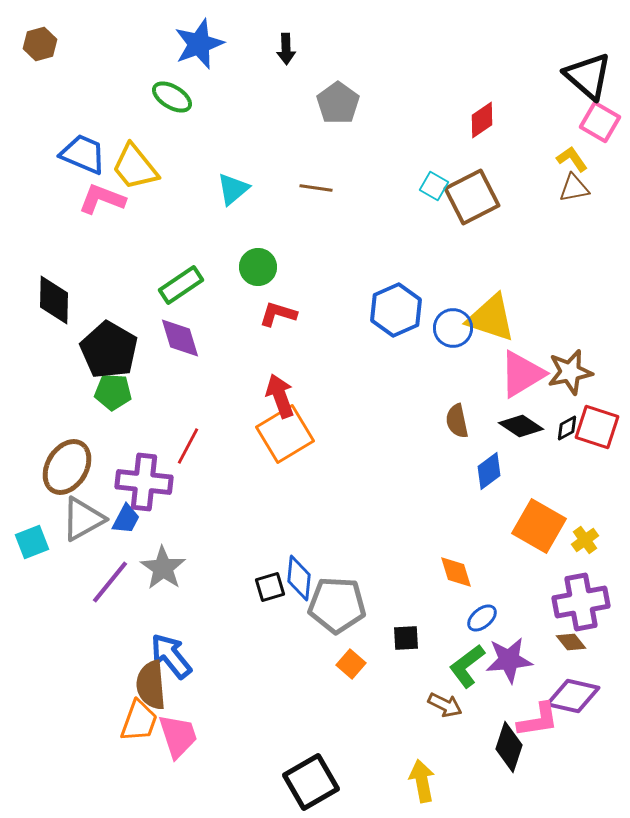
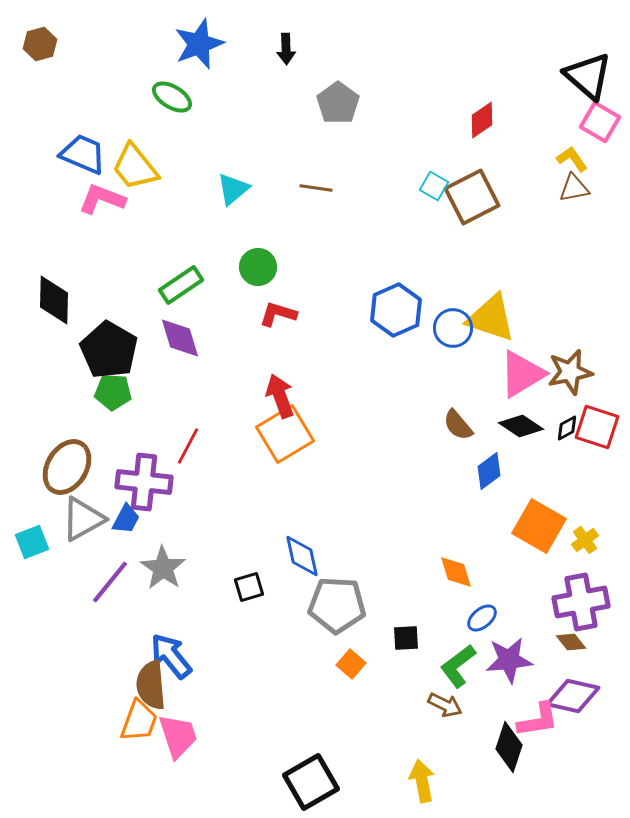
brown semicircle at (457, 421): moved 1 px right, 4 px down; rotated 28 degrees counterclockwise
blue diamond at (299, 578): moved 3 px right, 22 px up; rotated 18 degrees counterclockwise
black square at (270, 587): moved 21 px left
green L-shape at (467, 666): moved 9 px left
